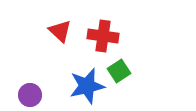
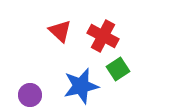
red cross: rotated 20 degrees clockwise
green square: moved 1 px left, 2 px up
blue star: moved 6 px left
